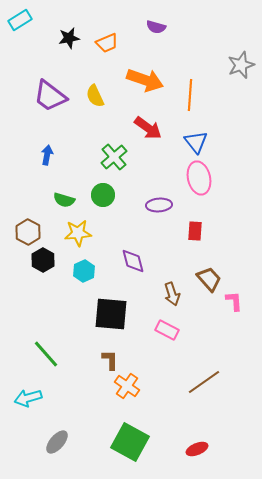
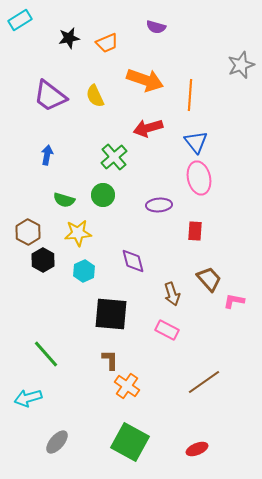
red arrow: rotated 128 degrees clockwise
pink L-shape: rotated 75 degrees counterclockwise
